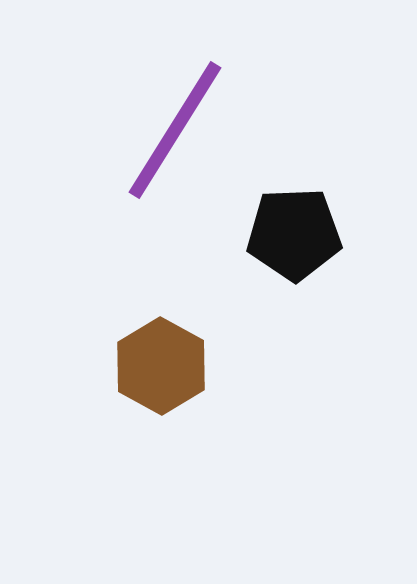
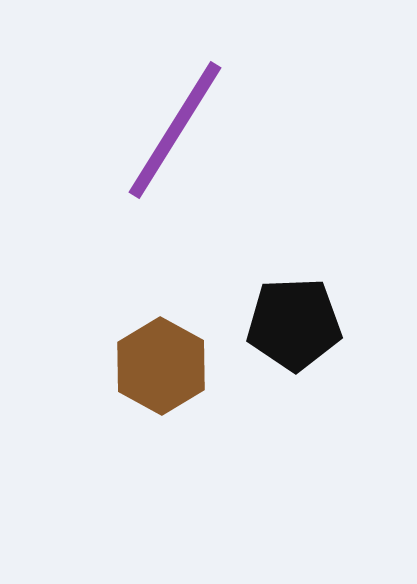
black pentagon: moved 90 px down
